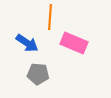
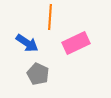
pink rectangle: moved 2 px right; rotated 48 degrees counterclockwise
gray pentagon: rotated 20 degrees clockwise
